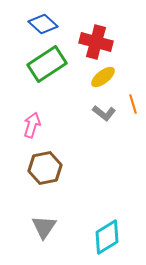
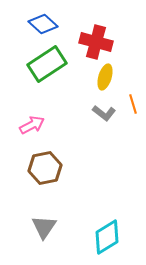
yellow ellipse: moved 2 px right; rotated 35 degrees counterclockwise
pink arrow: rotated 45 degrees clockwise
